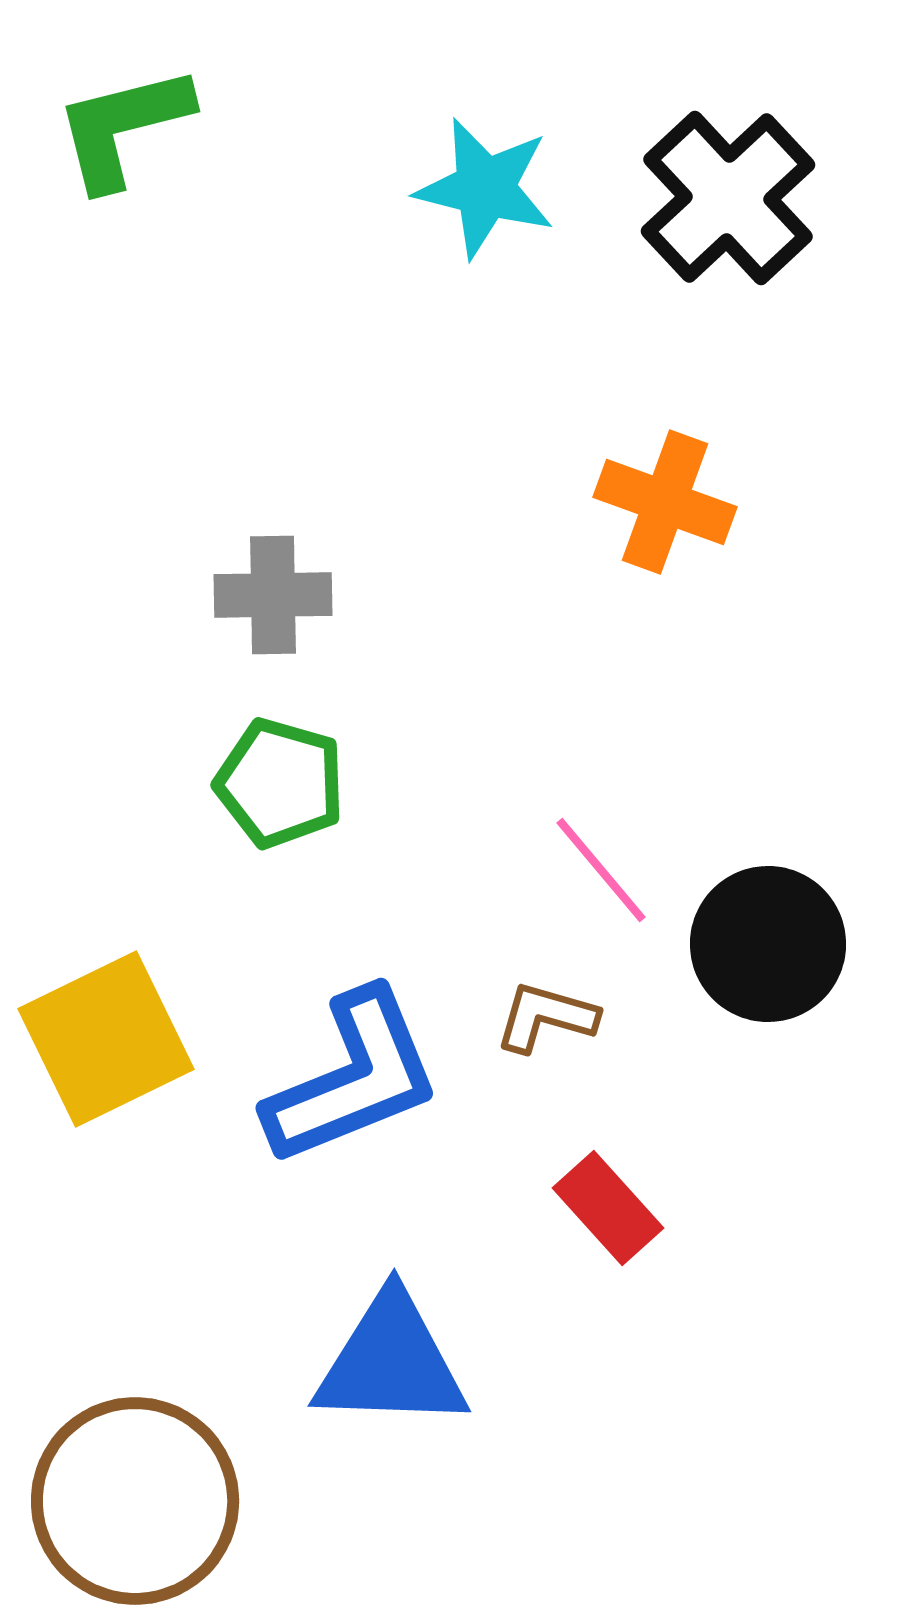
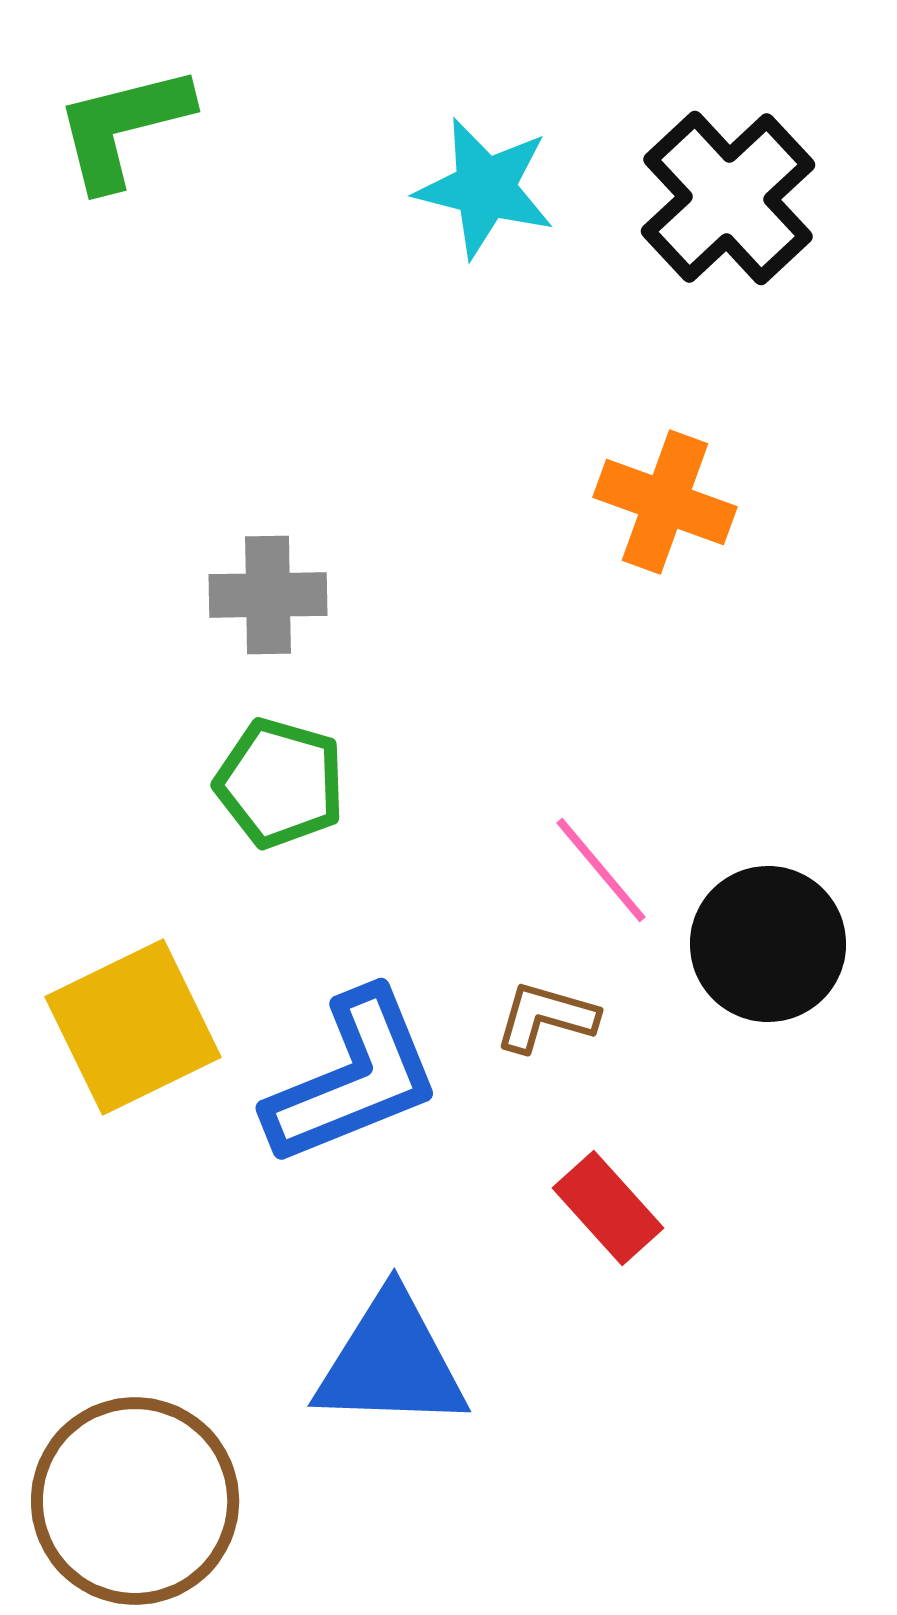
gray cross: moved 5 px left
yellow square: moved 27 px right, 12 px up
